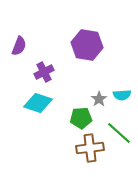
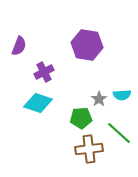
brown cross: moved 1 px left, 1 px down
